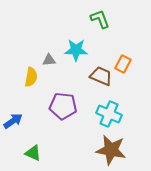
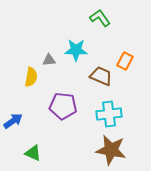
green L-shape: moved 1 px up; rotated 15 degrees counterclockwise
orange rectangle: moved 2 px right, 3 px up
cyan cross: rotated 30 degrees counterclockwise
